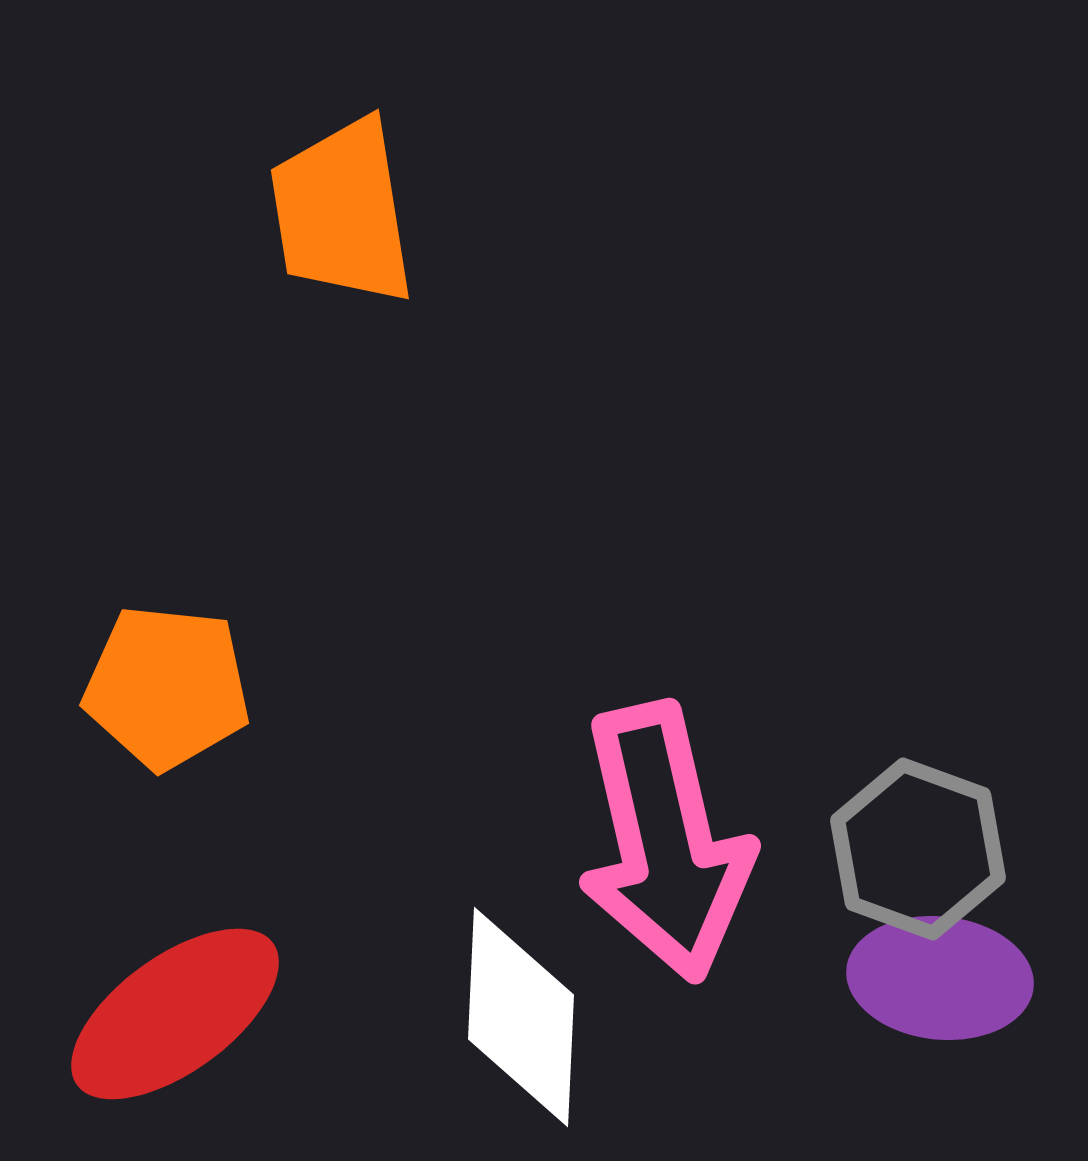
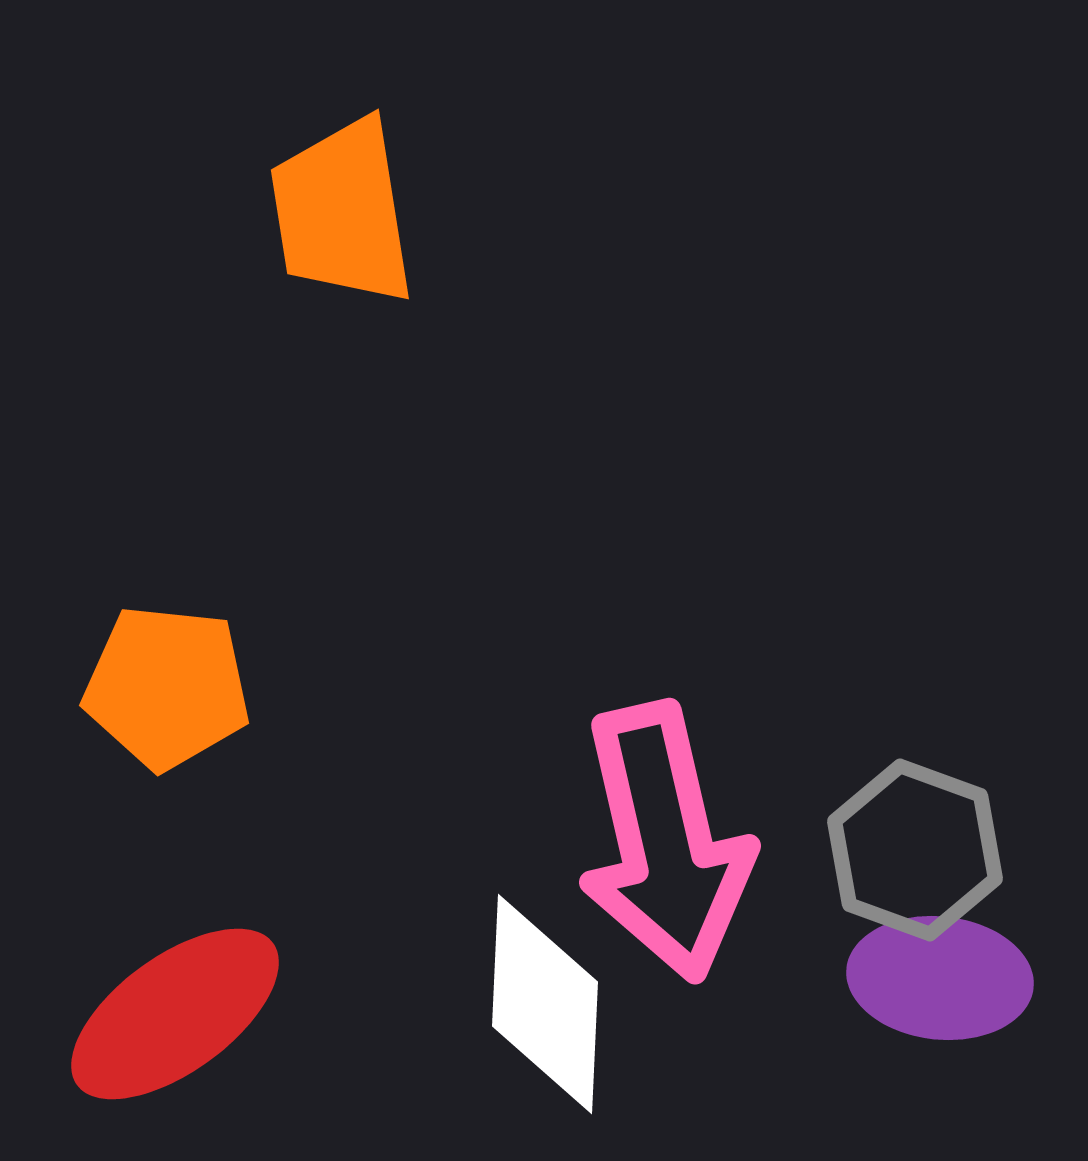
gray hexagon: moved 3 px left, 1 px down
white diamond: moved 24 px right, 13 px up
